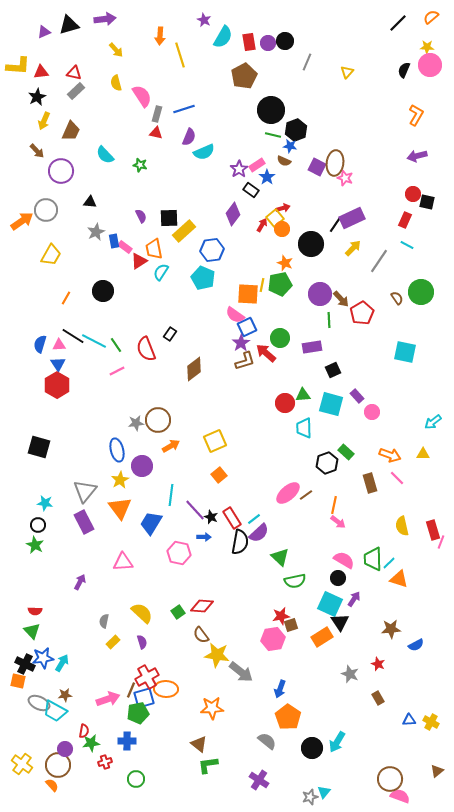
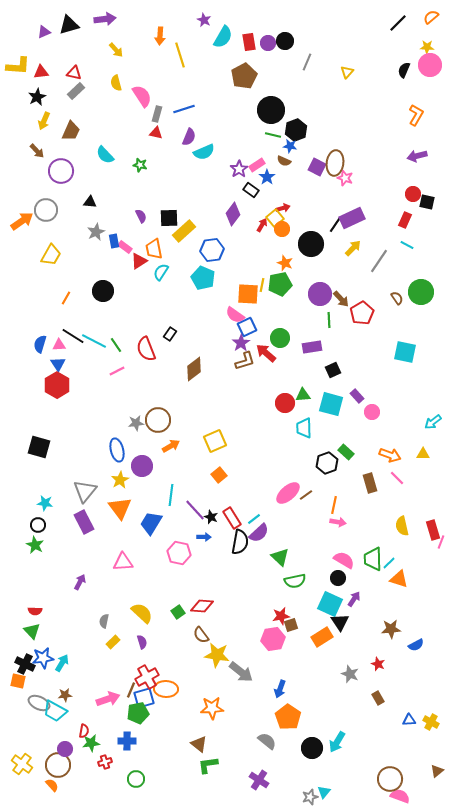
pink arrow at (338, 522): rotated 28 degrees counterclockwise
